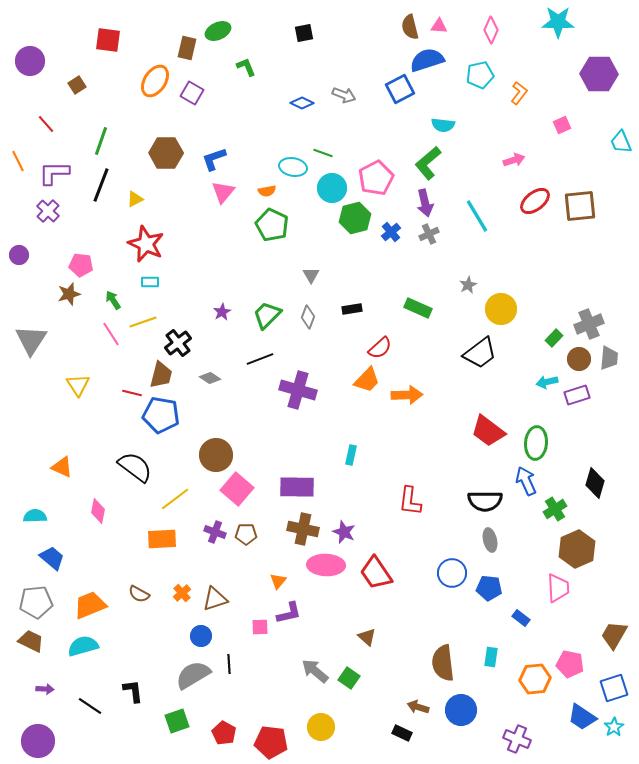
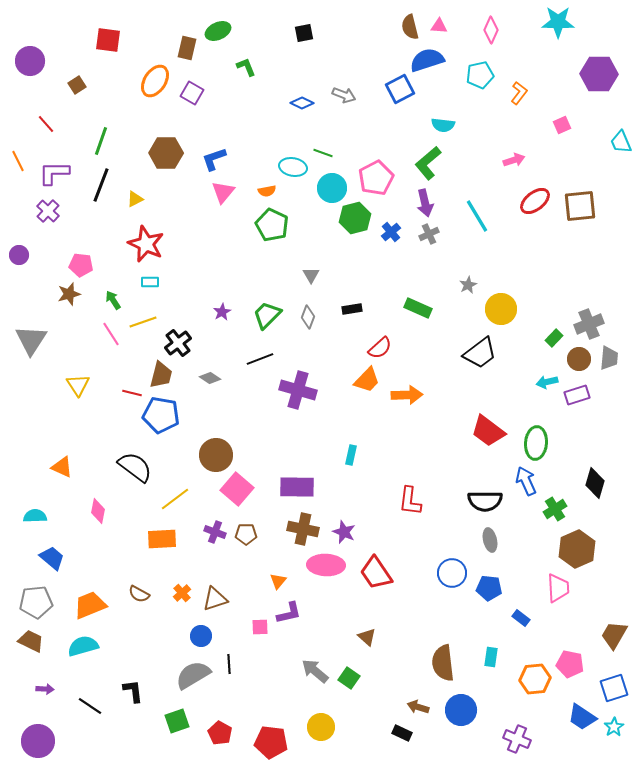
red pentagon at (224, 733): moved 4 px left
